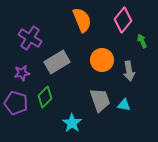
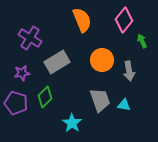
pink diamond: moved 1 px right
